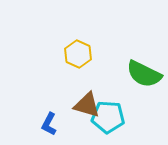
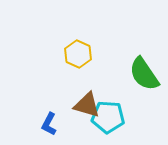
green semicircle: rotated 30 degrees clockwise
